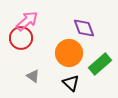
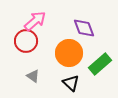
pink arrow: moved 8 px right
red circle: moved 5 px right, 3 px down
